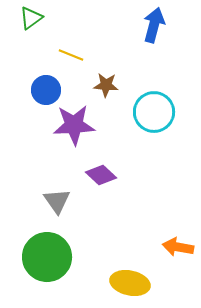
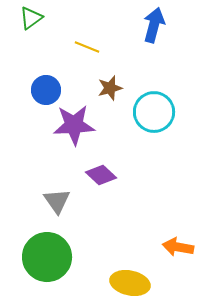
yellow line: moved 16 px right, 8 px up
brown star: moved 4 px right, 3 px down; rotated 20 degrees counterclockwise
